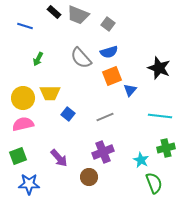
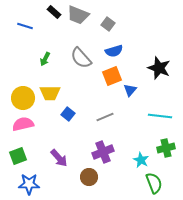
blue semicircle: moved 5 px right, 1 px up
green arrow: moved 7 px right
